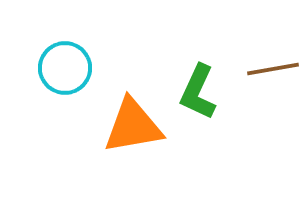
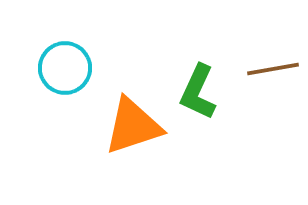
orange triangle: rotated 8 degrees counterclockwise
